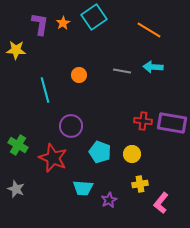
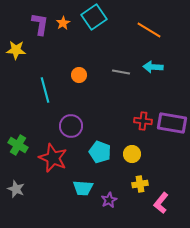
gray line: moved 1 px left, 1 px down
